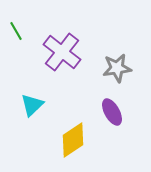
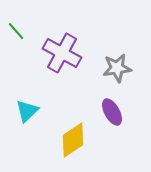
green line: rotated 12 degrees counterclockwise
purple cross: moved 1 px down; rotated 9 degrees counterclockwise
cyan triangle: moved 5 px left, 6 px down
